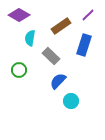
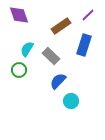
purple diamond: rotated 40 degrees clockwise
cyan semicircle: moved 3 px left, 11 px down; rotated 21 degrees clockwise
